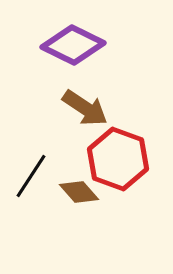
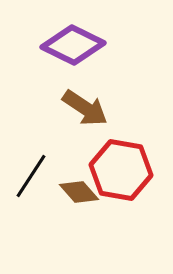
red hexagon: moved 3 px right, 11 px down; rotated 10 degrees counterclockwise
